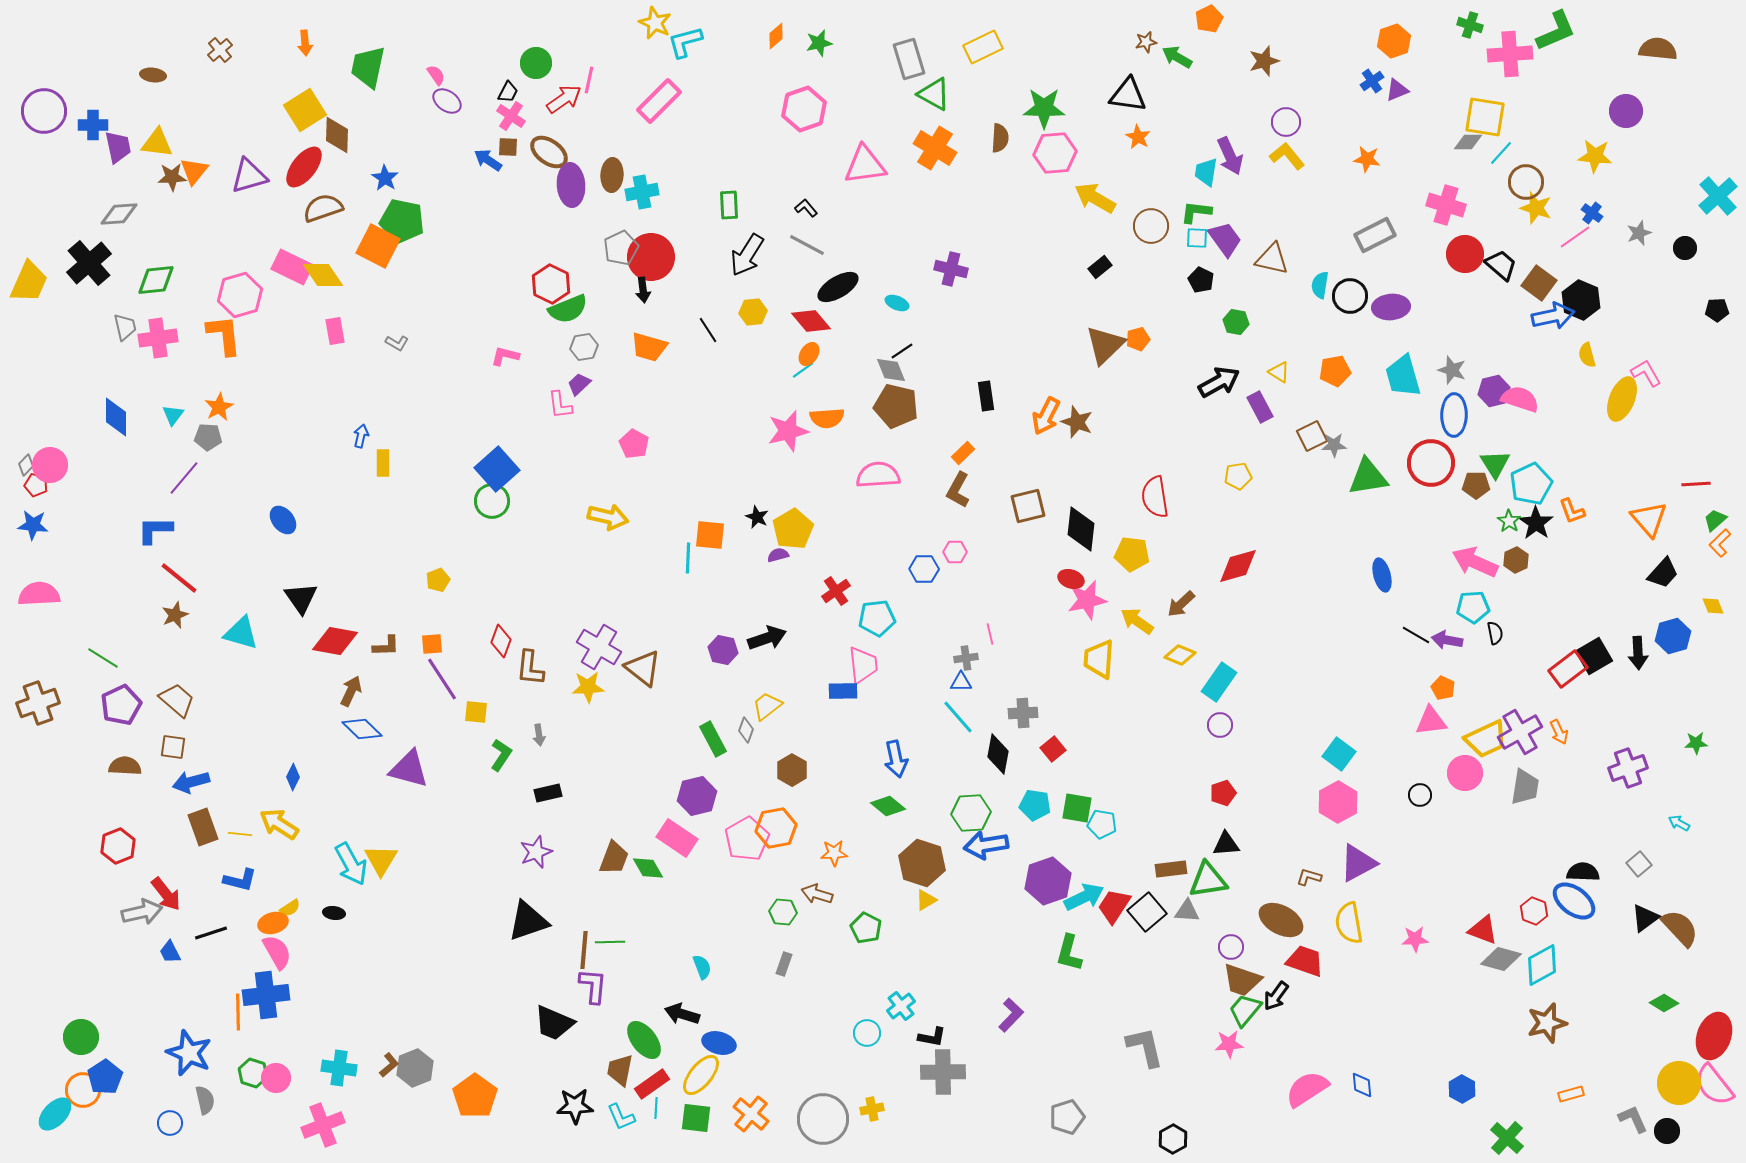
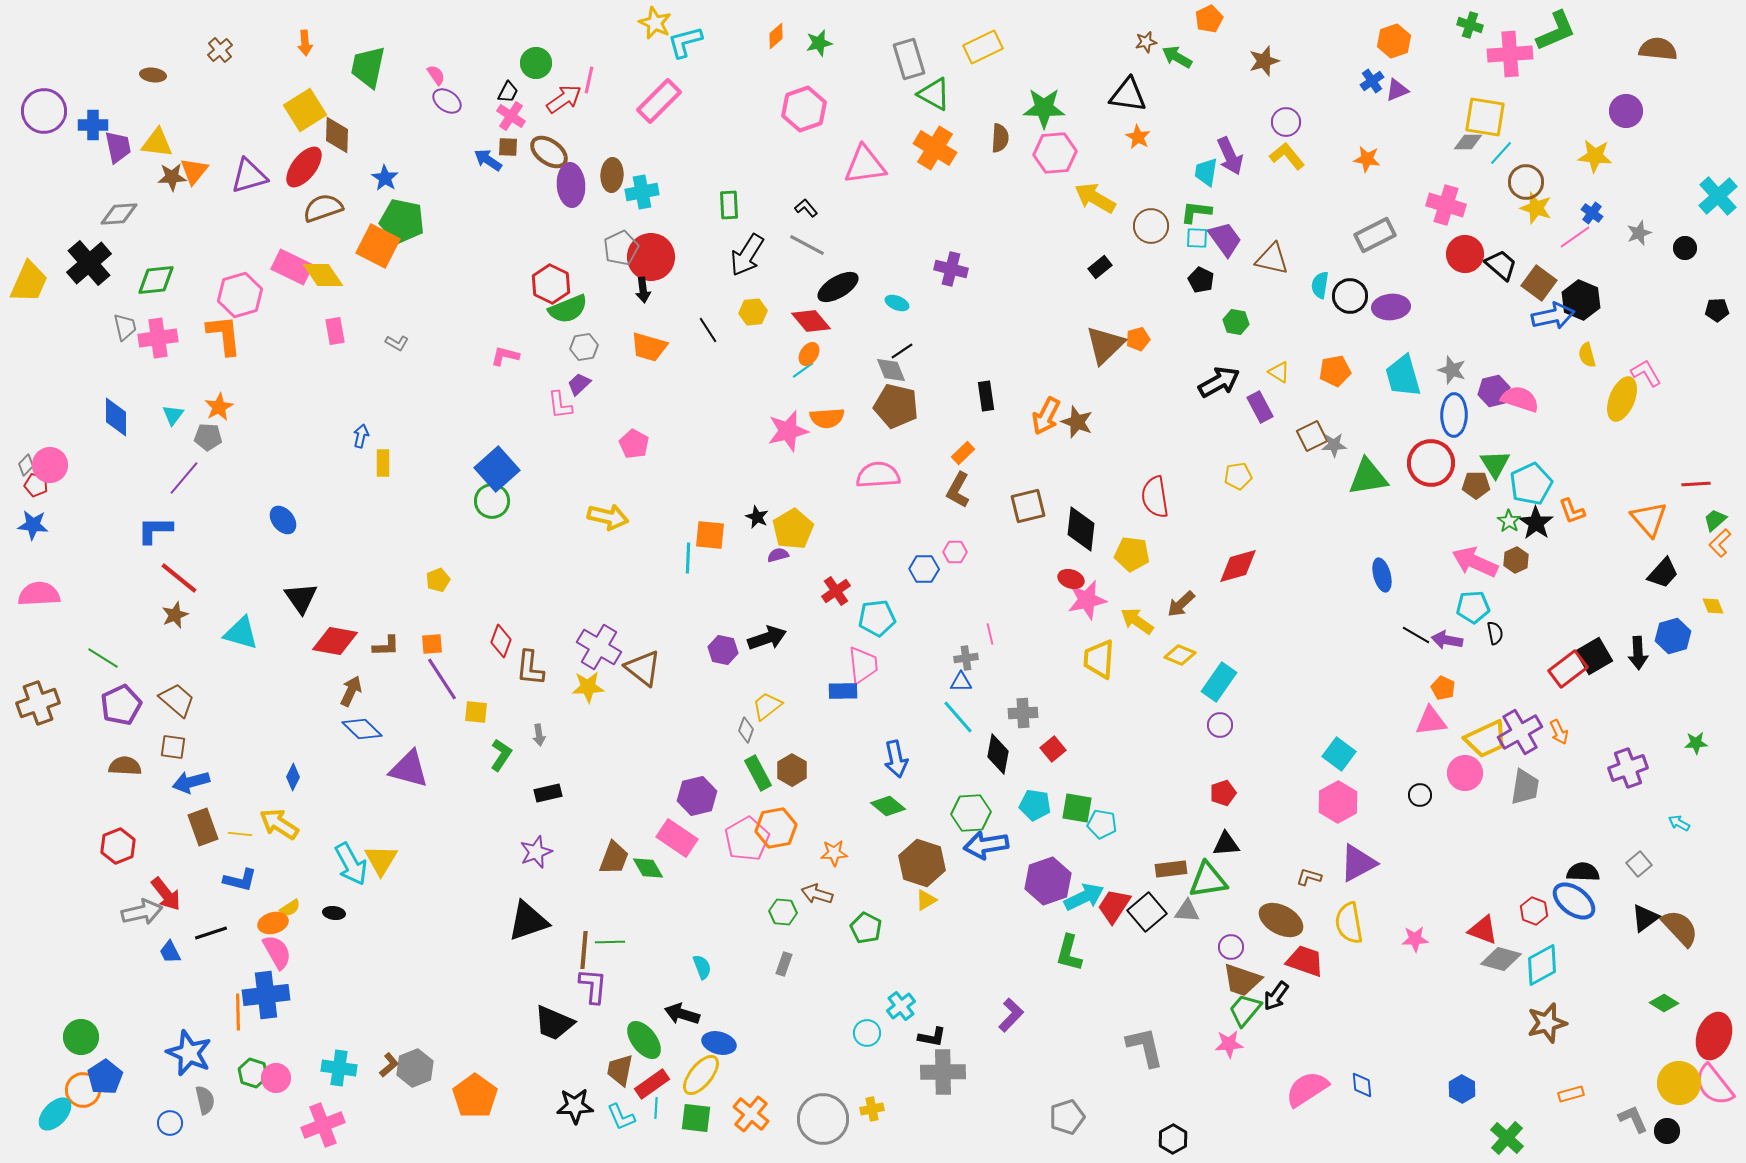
green rectangle at (713, 739): moved 45 px right, 34 px down
